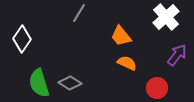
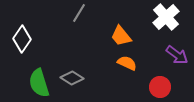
purple arrow: rotated 90 degrees clockwise
gray diamond: moved 2 px right, 5 px up
red circle: moved 3 px right, 1 px up
